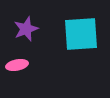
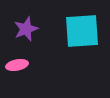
cyan square: moved 1 px right, 3 px up
